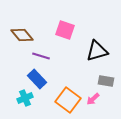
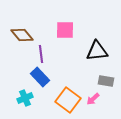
pink square: rotated 18 degrees counterclockwise
black triangle: rotated 10 degrees clockwise
purple line: moved 2 px up; rotated 66 degrees clockwise
blue rectangle: moved 3 px right, 2 px up
